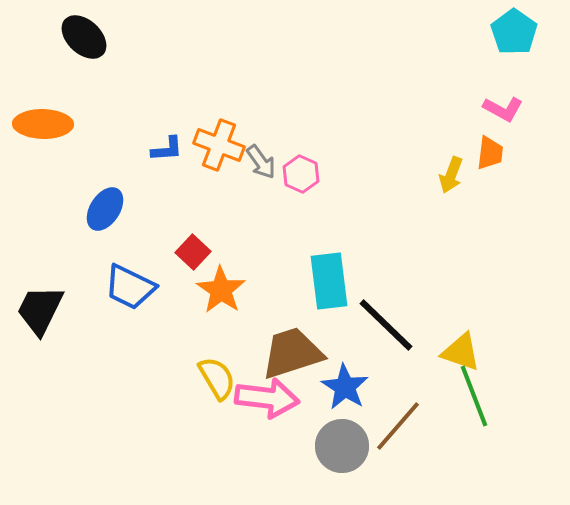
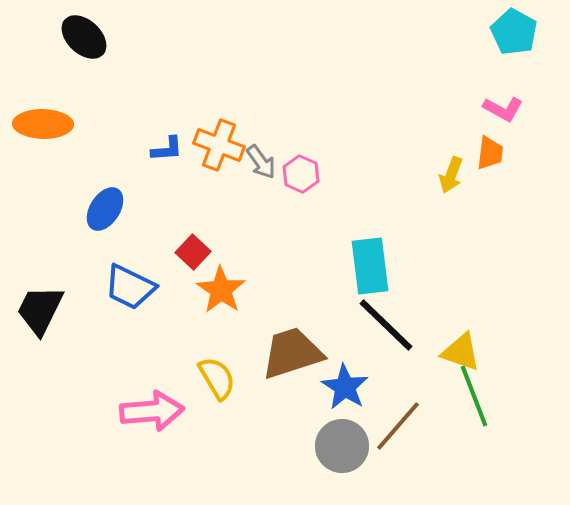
cyan pentagon: rotated 6 degrees counterclockwise
cyan rectangle: moved 41 px right, 15 px up
pink arrow: moved 115 px left, 13 px down; rotated 12 degrees counterclockwise
